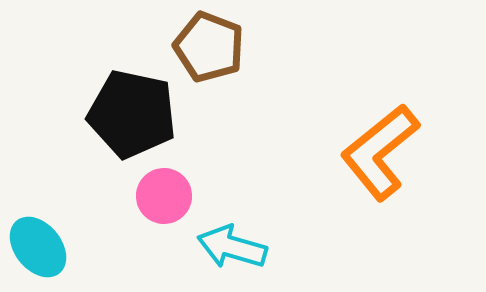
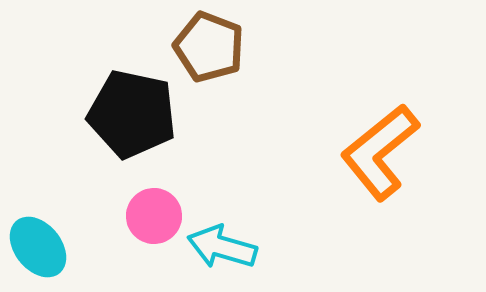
pink circle: moved 10 px left, 20 px down
cyan arrow: moved 10 px left
